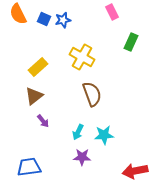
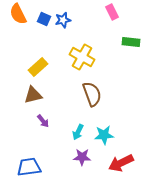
green rectangle: rotated 72 degrees clockwise
brown triangle: moved 1 px left, 1 px up; rotated 24 degrees clockwise
red arrow: moved 14 px left, 8 px up; rotated 15 degrees counterclockwise
